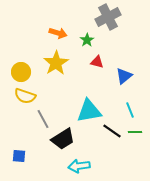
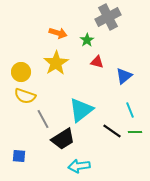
cyan triangle: moved 8 px left, 1 px up; rotated 28 degrees counterclockwise
